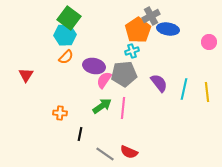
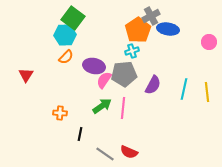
green square: moved 4 px right
purple semicircle: moved 6 px left, 2 px down; rotated 66 degrees clockwise
